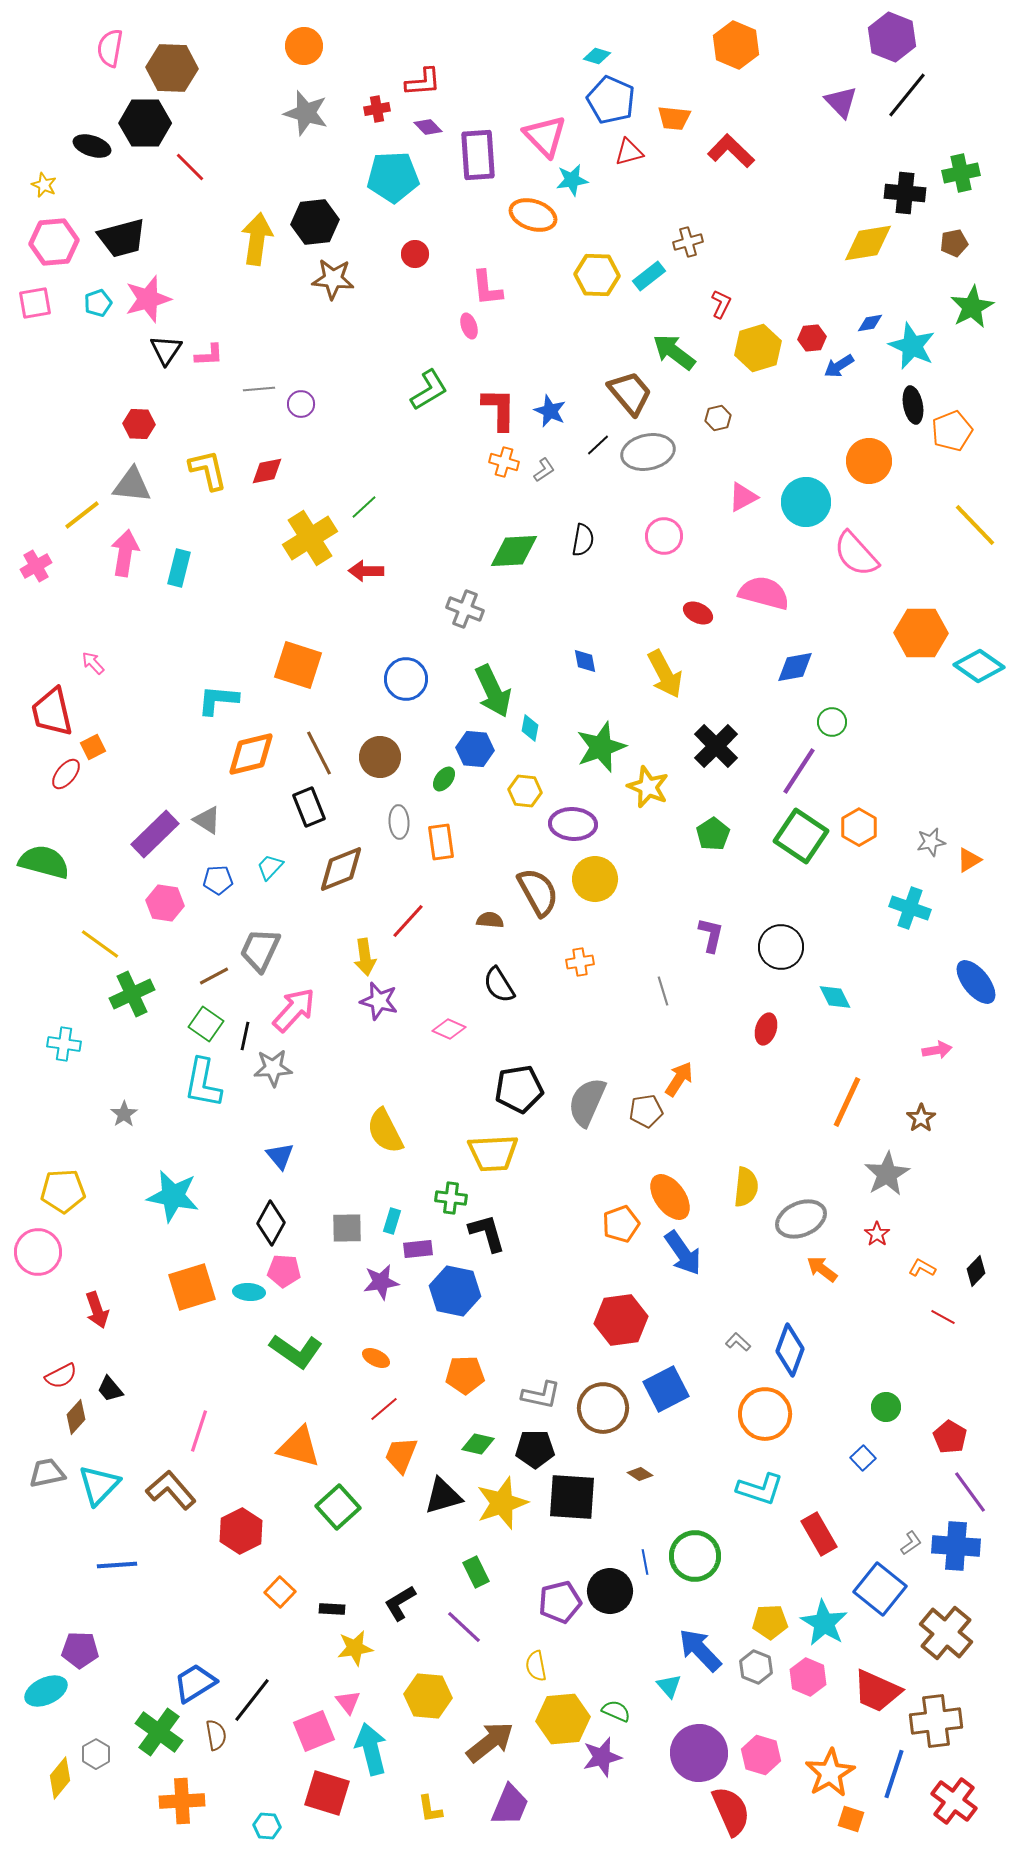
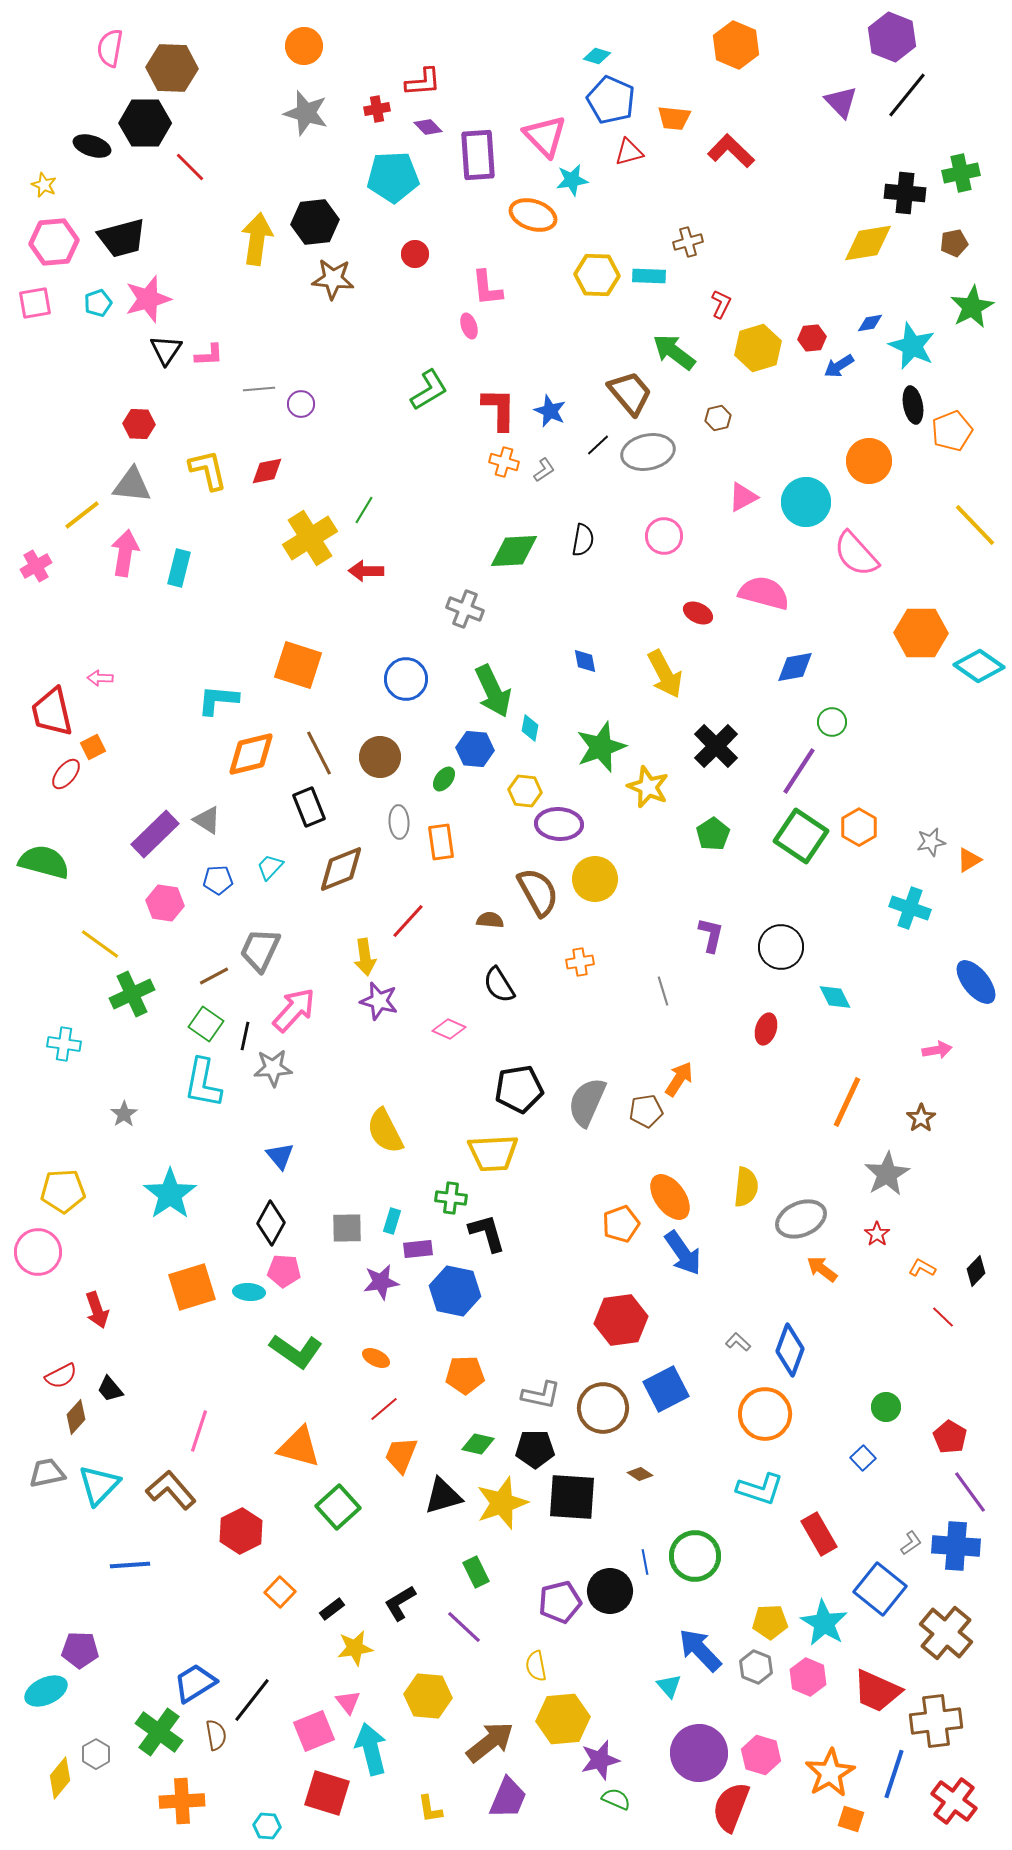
cyan rectangle at (649, 276): rotated 40 degrees clockwise
green line at (364, 507): moved 3 px down; rotated 16 degrees counterclockwise
pink arrow at (93, 663): moved 7 px right, 15 px down; rotated 45 degrees counterclockwise
purple ellipse at (573, 824): moved 14 px left
cyan star at (173, 1196): moved 3 px left, 2 px up; rotated 26 degrees clockwise
red line at (943, 1317): rotated 15 degrees clockwise
blue line at (117, 1565): moved 13 px right
black rectangle at (332, 1609): rotated 40 degrees counterclockwise
green semicircle at (616, 1711): moved 88 px down
purple star at (602, 1757): moved 2 px left, 3 px down
purple trapezoid at (510, 1805): moved 2 px left, 7 px up
red semicircle at (731, 1811): moved 4 px up; rotated 135 degrees counterclockwise
